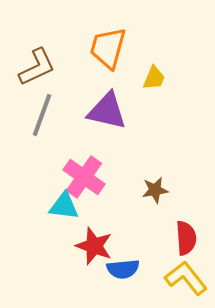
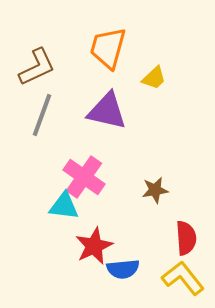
yellow trapezoid: rotated 24 degrees clockwise
red star: rotated 27 degrees clockwise
yellow L-shape: moved 3 px left
